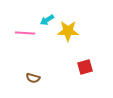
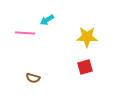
yellow star: moved 19 px right, 6 px down
